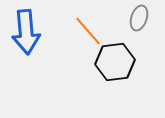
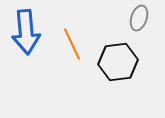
orange line: moved 16 px left, 13 px down; rotated 16 degrees clockwise
black hexagon: moved 3 px right
